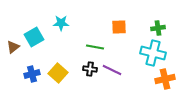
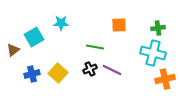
orange square: moved 2 px up
brown triangle: moved 3 px down
black cross: rotated 32 degrees counterclockwise
